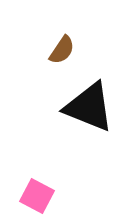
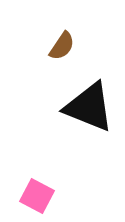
brown semicircle: moved 4 px up
